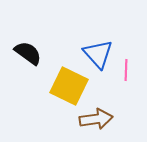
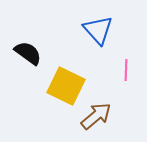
blue triangle: moved 24 px up
yellow square: moved 3 px left
brown arrow: moved 3 px up; rotated 32 degrees counterclockwise
